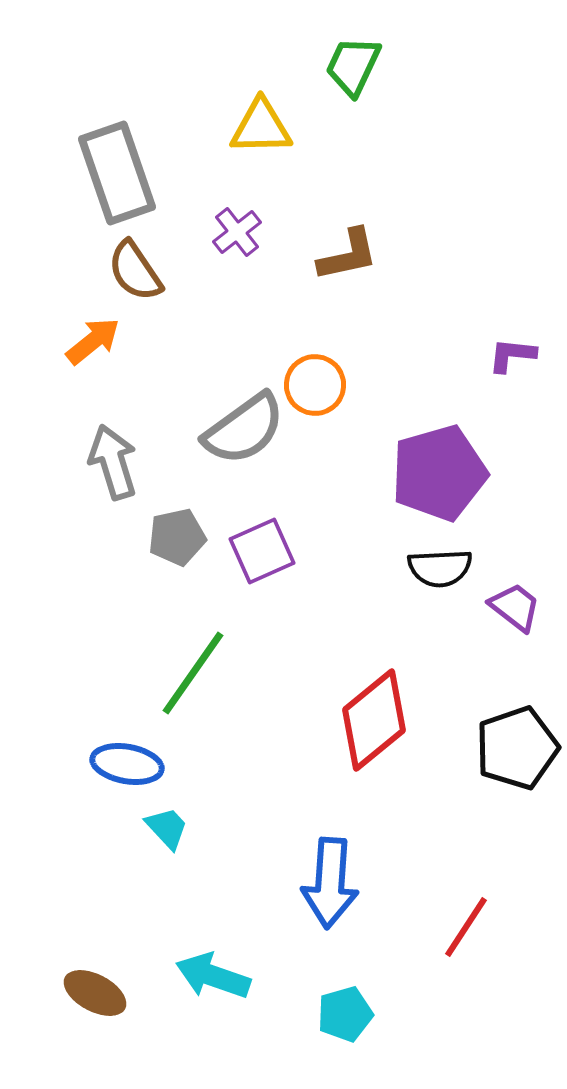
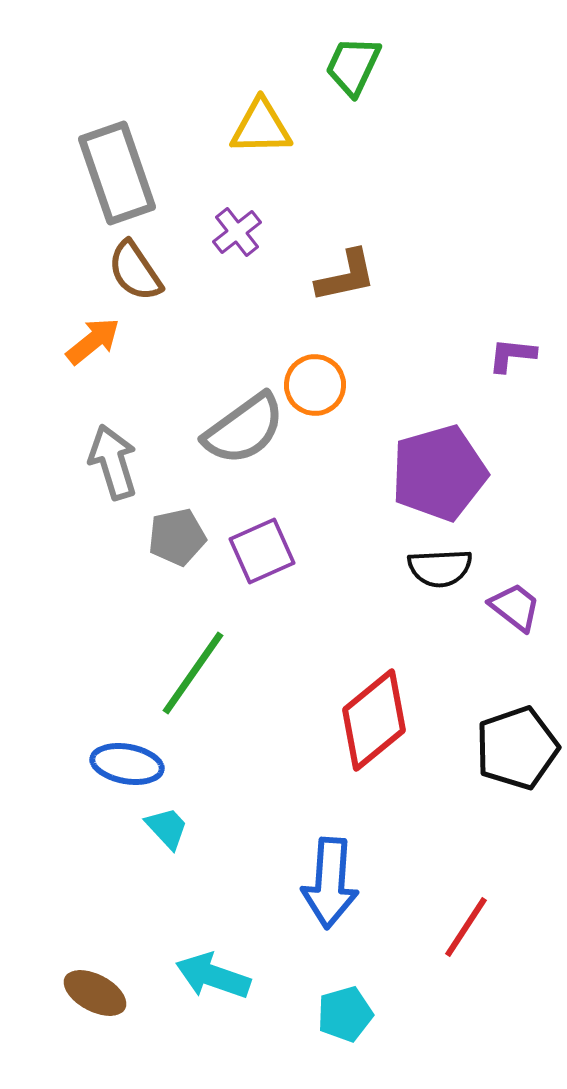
brown L-shape: moved 2 px left, 21 px down
